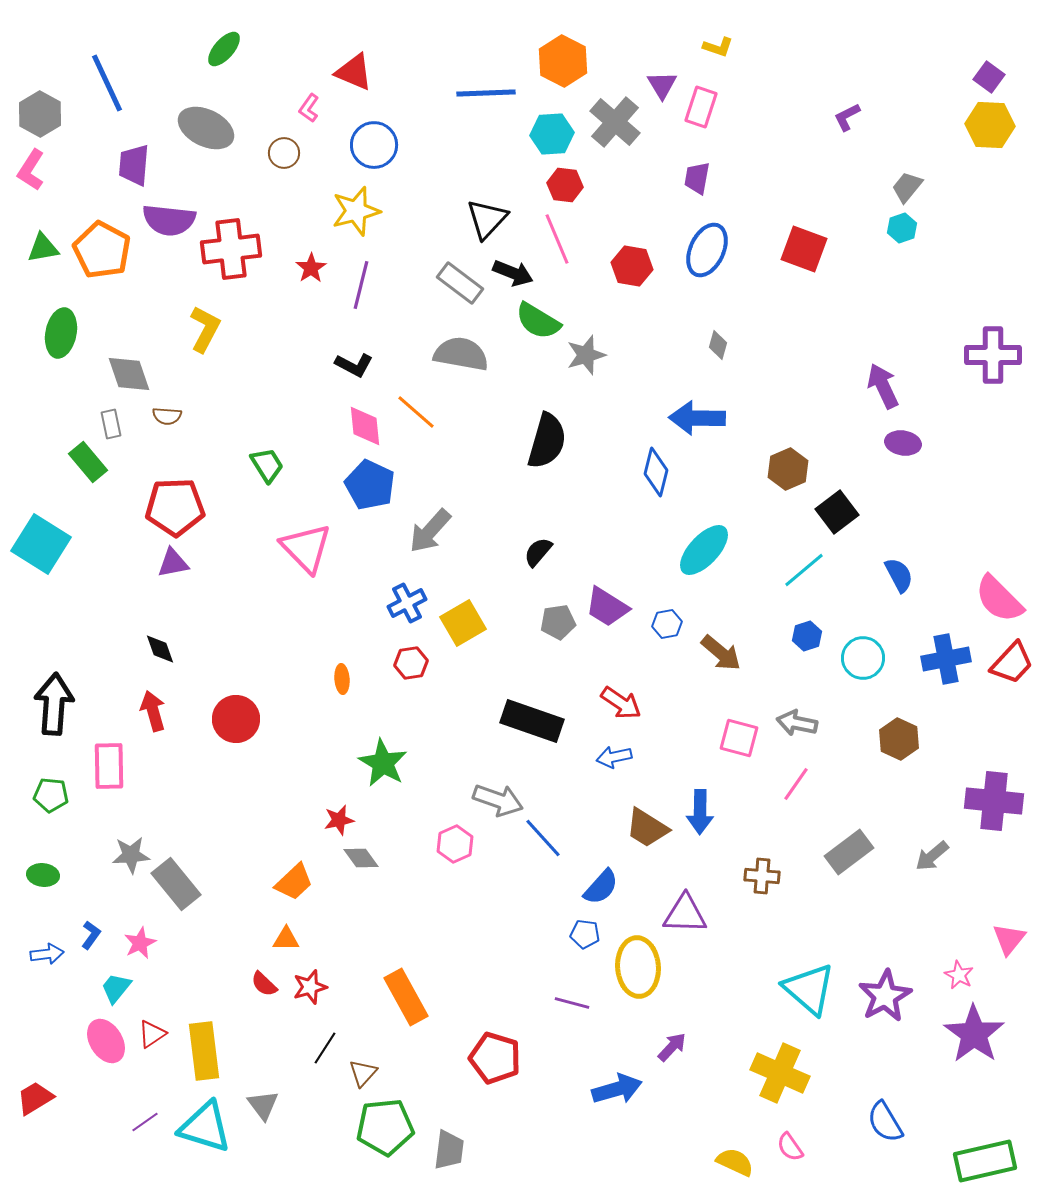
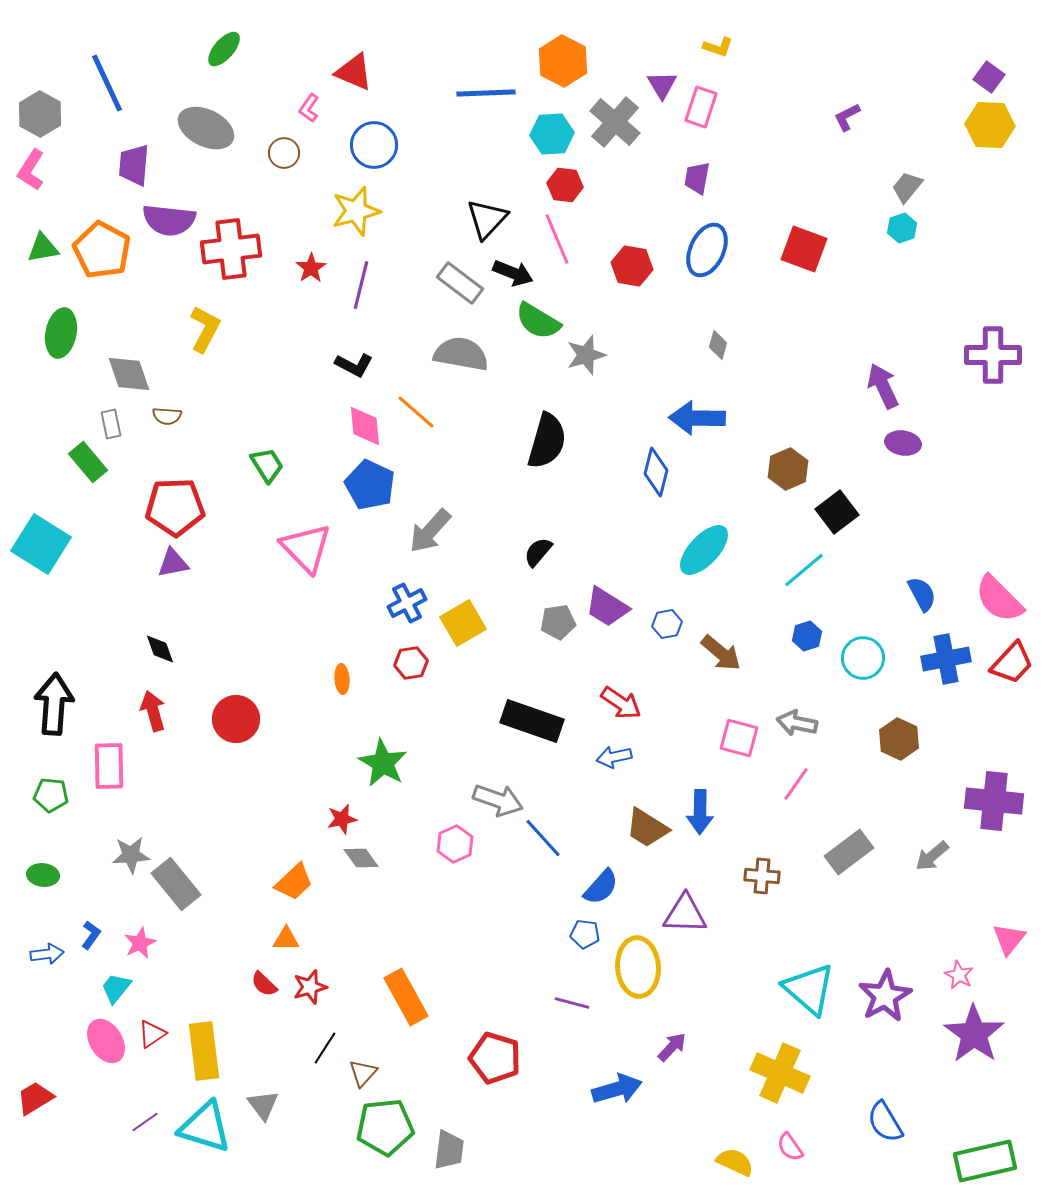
blue semicircle at (899, 575): moved 23 px right, 19 px down
red star at (339, 820): moved 3 px right, 1 px up
